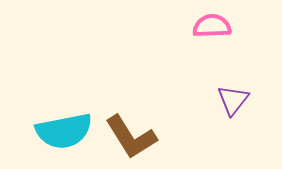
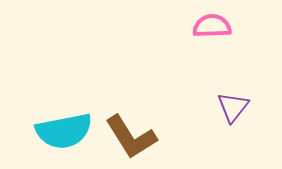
purple triangle: moved 7 px down
